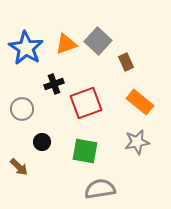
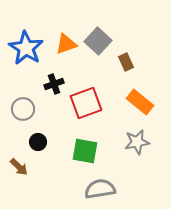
gray circle: moved 1 px right
black circle: moved 4 px left
